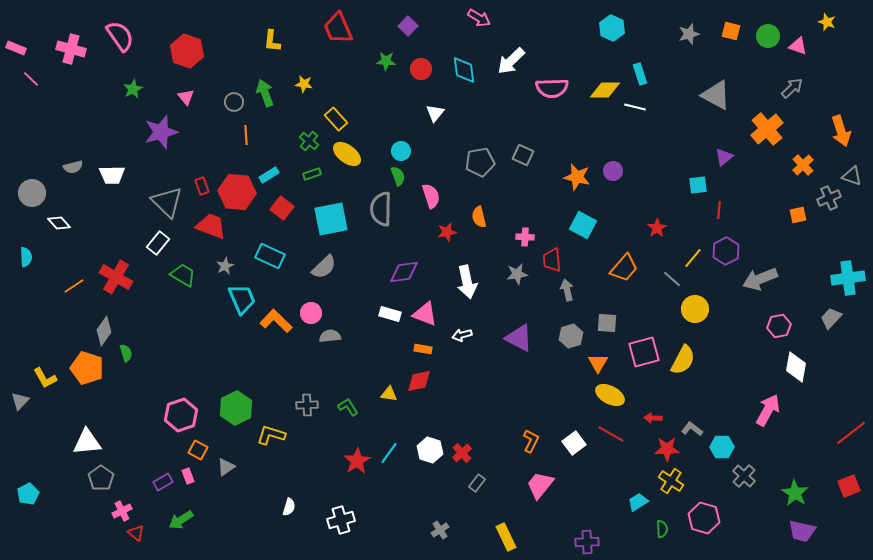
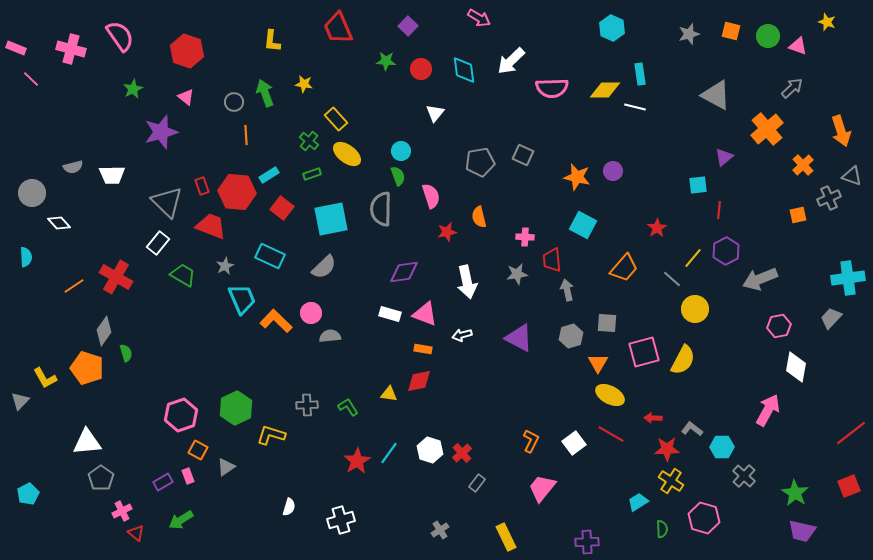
cyan rectangle at (640, 74): rotated 10 degrees clockwise
pink triangle at (186, 97): rotated 12 degrees counterclockwise
pink trapezoid at (540, 485): moved 2 px right, 3 px down
